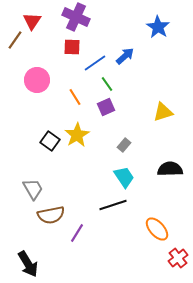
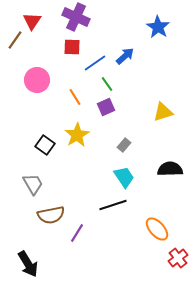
black square: moved 5 px left, 4 px down
gray trapezoid: moved 5 px up
